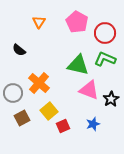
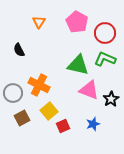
black semicircle: rotated 24 degrees clockwise
orange cross: moved 2 px down; rotated 15 degrees counterclockwise
